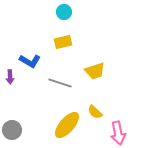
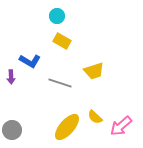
cyan circle: moved 7 px left, 4 px down
yellow rectangle: moved 1 px left, 1 px up; rotated 42 degrees clockwise
yellow trapezoid: moved 1 px left
purple arrow: moved 1 px right
yellow semicircle: moved 5 px down
yellow ellipse: moved 2 px down
pink arrow: moved 3 px right, 7 px up; rotated 60 degrees clockwise
